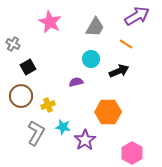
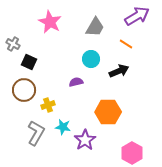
black square: moved 1 px right, 5 px up; rotated 35 degrees counterclockwise
brown circle: moved 3 px right, 6 px up
